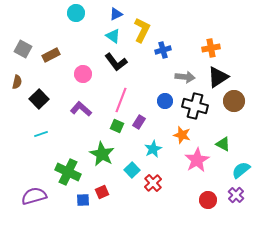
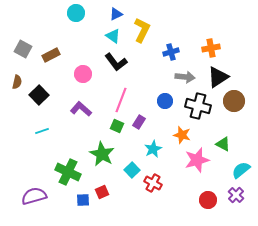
blue cross: moved 8 px right, 2 px down
black square: moved 4 px up
black cross: moved 3 px right
cyan line: moved 1 px right, 3 px up
pink star: rotated 15 degrees clockwise
red cross: rotated 18 degrees counterclockwise
